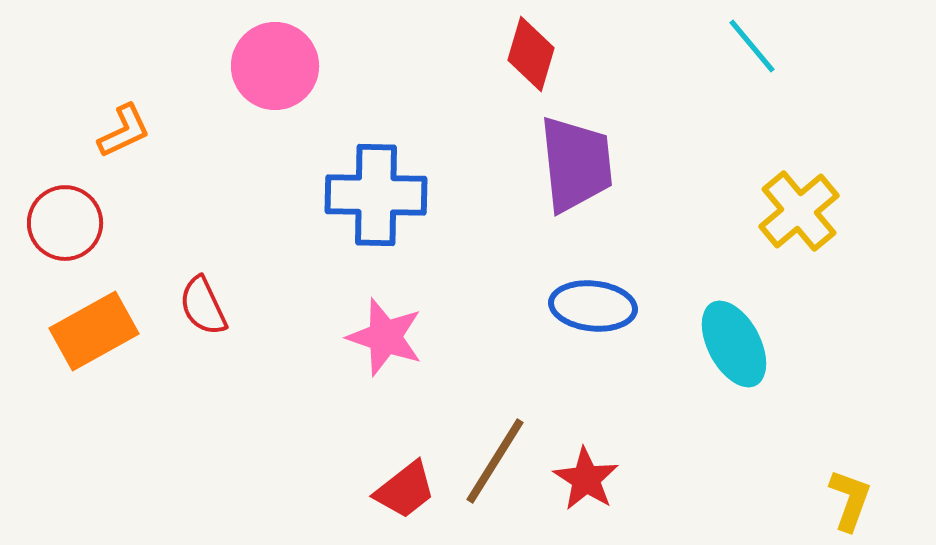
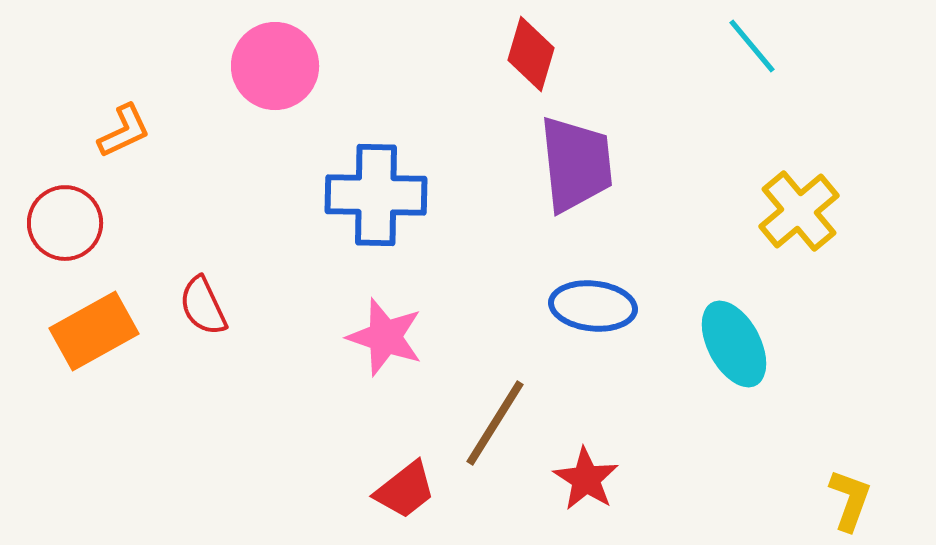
brown line: moved 38 px up
